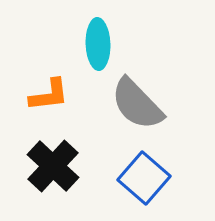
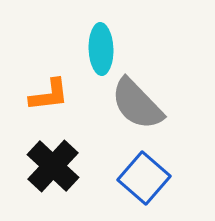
cyan ellipse: moved 3 px right, 5 px down
